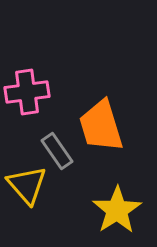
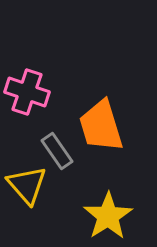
pink cross: rotated 27 degrees clockwise
yellow star: moved 9 px left, 6 px down
